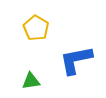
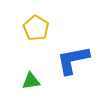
blue L-shape: moved 3 px left
